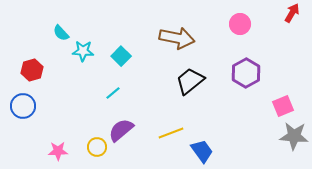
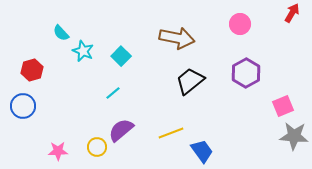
cyan star: rotated 20 degrees clockwise
